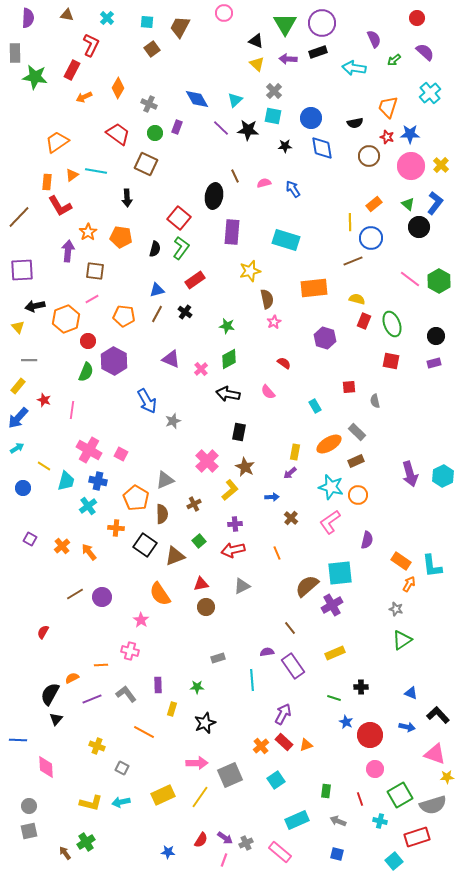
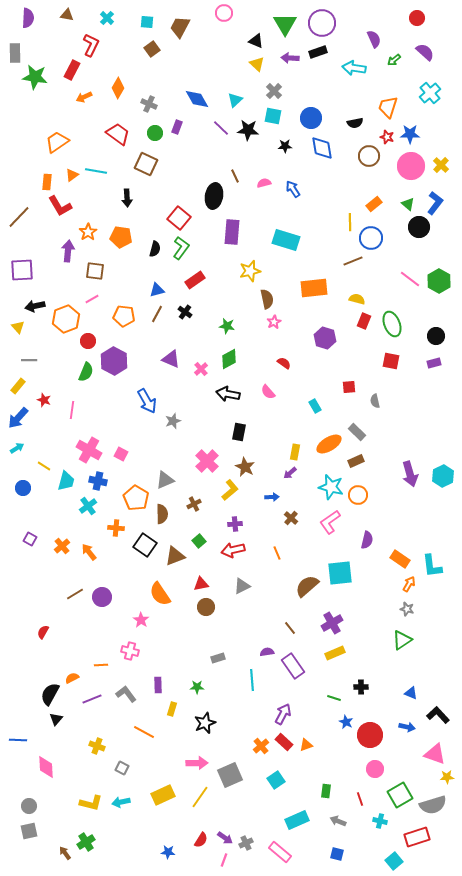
purple arrow at (288, 59): moved 2 px right, 1 px up
orange rectangle at (401, 561): moved 1 px left, 2 px up
purple cross at (332, 605): moved 18 px down
gray star at (396, 609): moved 11 px right
